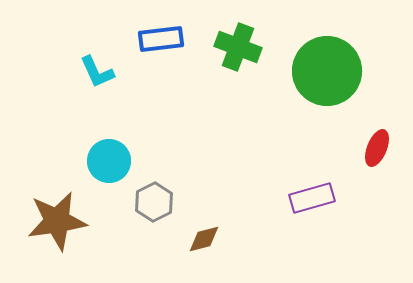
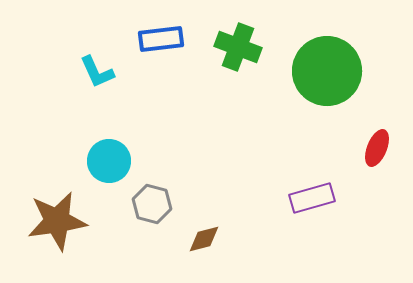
gray hexagon: moved 2 px left, 2 px down; rotated 18 degrees counterclockwise
